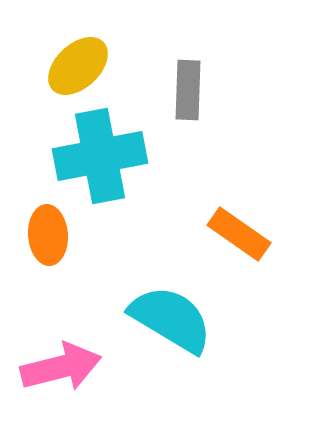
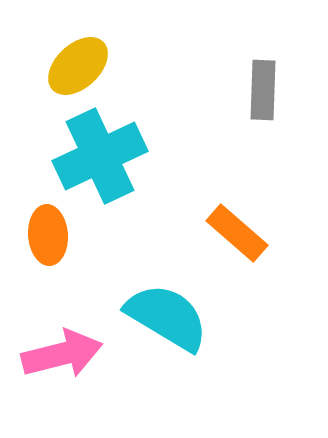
gray rectangle: moved 75 px right
cyan cross: rotated 14 degrees counterclockwise
orange rectangle: moved 2 px left, 1 px up; rotated 6 degrees clockwise
cyan semicircle: moved 4 px left, 2 px up
pink arrow: moved 1 px right, 13 px up
